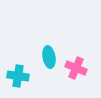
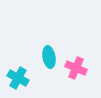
cyan cross: moved 2 px down; rotated 20 degrees clockwise
